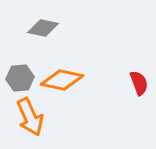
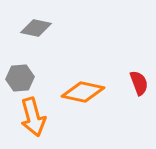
gray diamond: moved 7 px left
orange diamond: moved 21 px right, 12 px down
orange arrow: moved 3 px right; rotated 9 degrees clockwise
